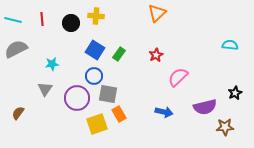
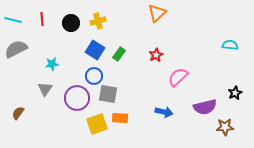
yellow cross: moved 2 px right, 5 px down; rotated 21 degrees counterclockwise
orange rectangle: moved 1 px right, 4 px down; rotated 56 degrees counterclockwise
